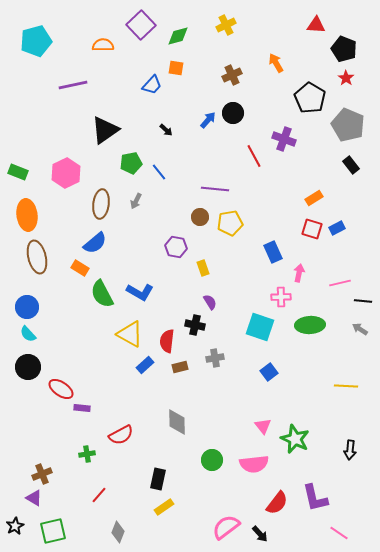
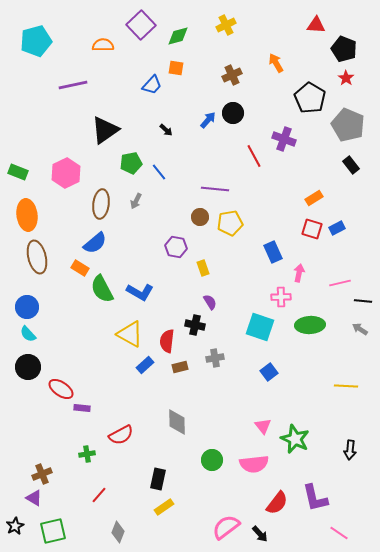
green semicircle at (102, 294): moved 5 px up
